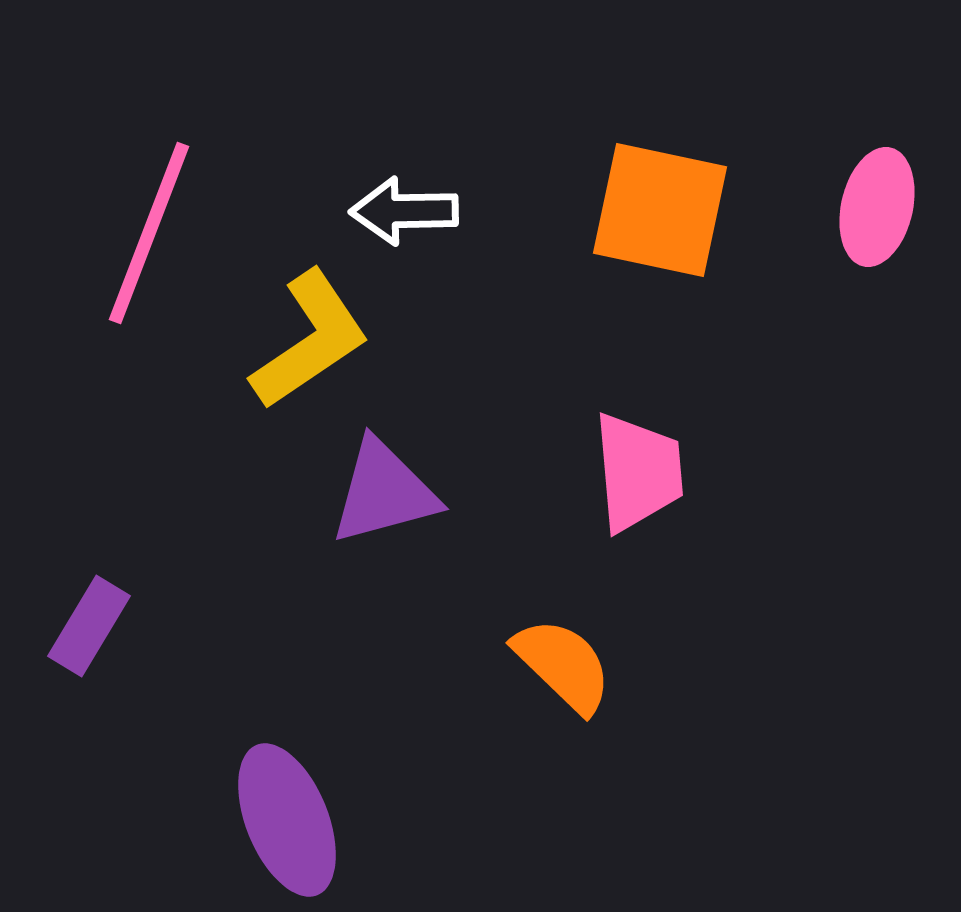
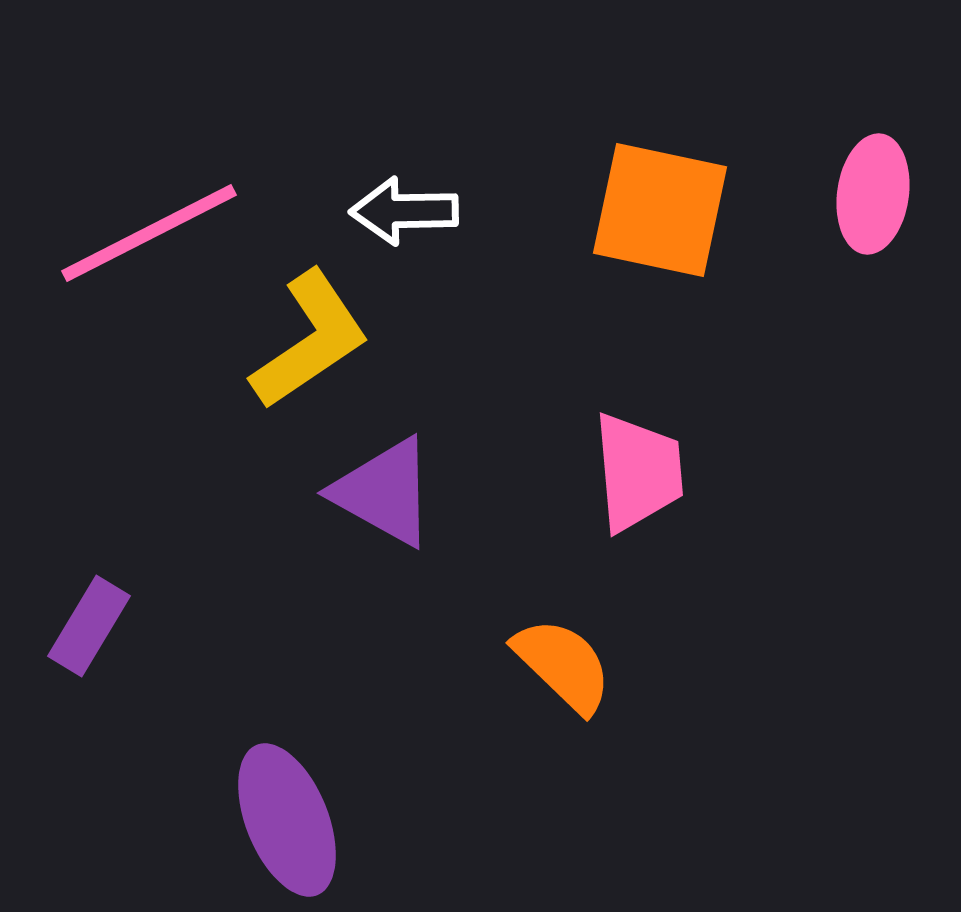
pink ellipse: moved 4 px left, 13 px up; rotated 5 degrees counterclockwise
pink line: rotated 42 degrees clockwise
purple triangle: rotated 44 degrees clockwise
